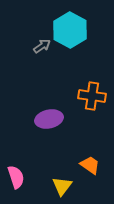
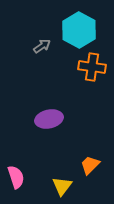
cyan hexagon: moved 9 px right
orange cross: moved 29 px up
orange trapezoid: rotated 80 degrees counterclockwise
